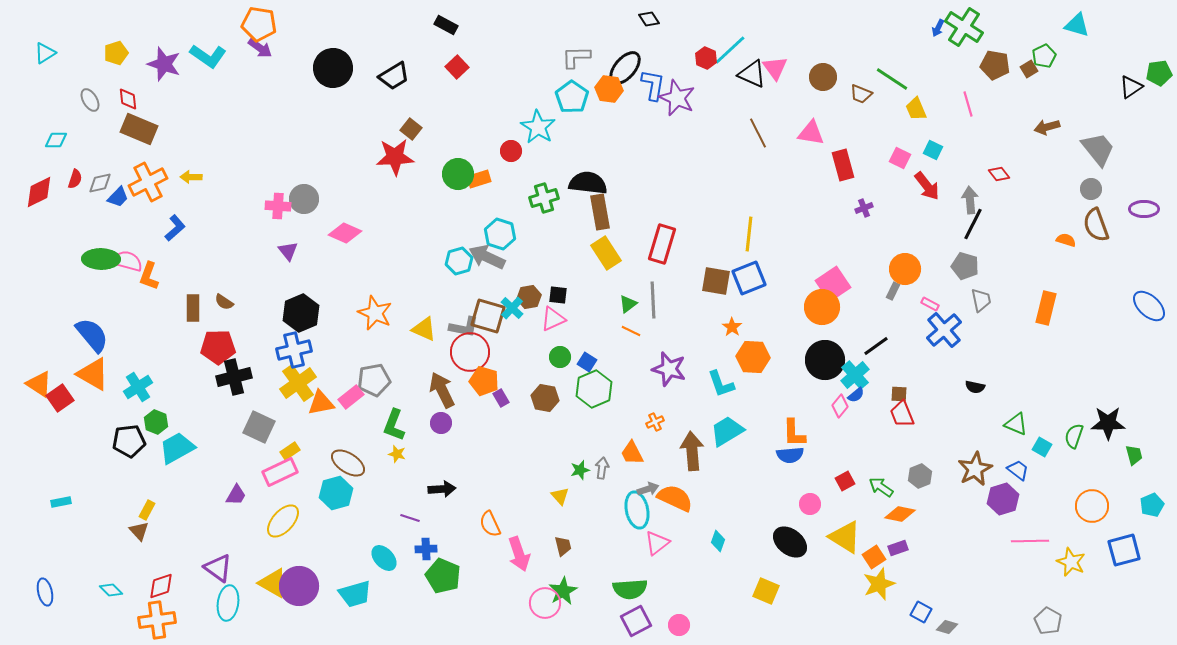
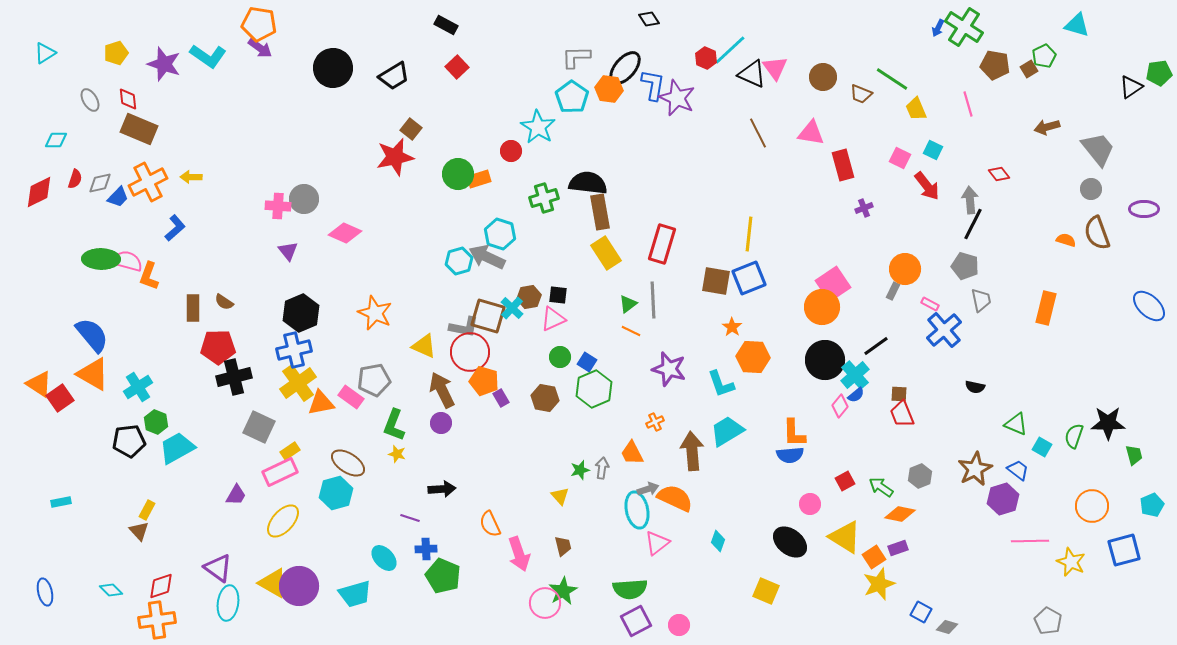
red star at (395, 157): rotated 9 degrees counterclockwise
brown semicircle at (1096, 225): moved 1 px right, 8 px down
yellow triangle at (424, 329): moved 17 px down
pink rectangle at (351, 397): rotated 75 degrees clockwise
